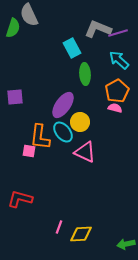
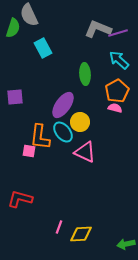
cyan rectangle: moved 29 px left
